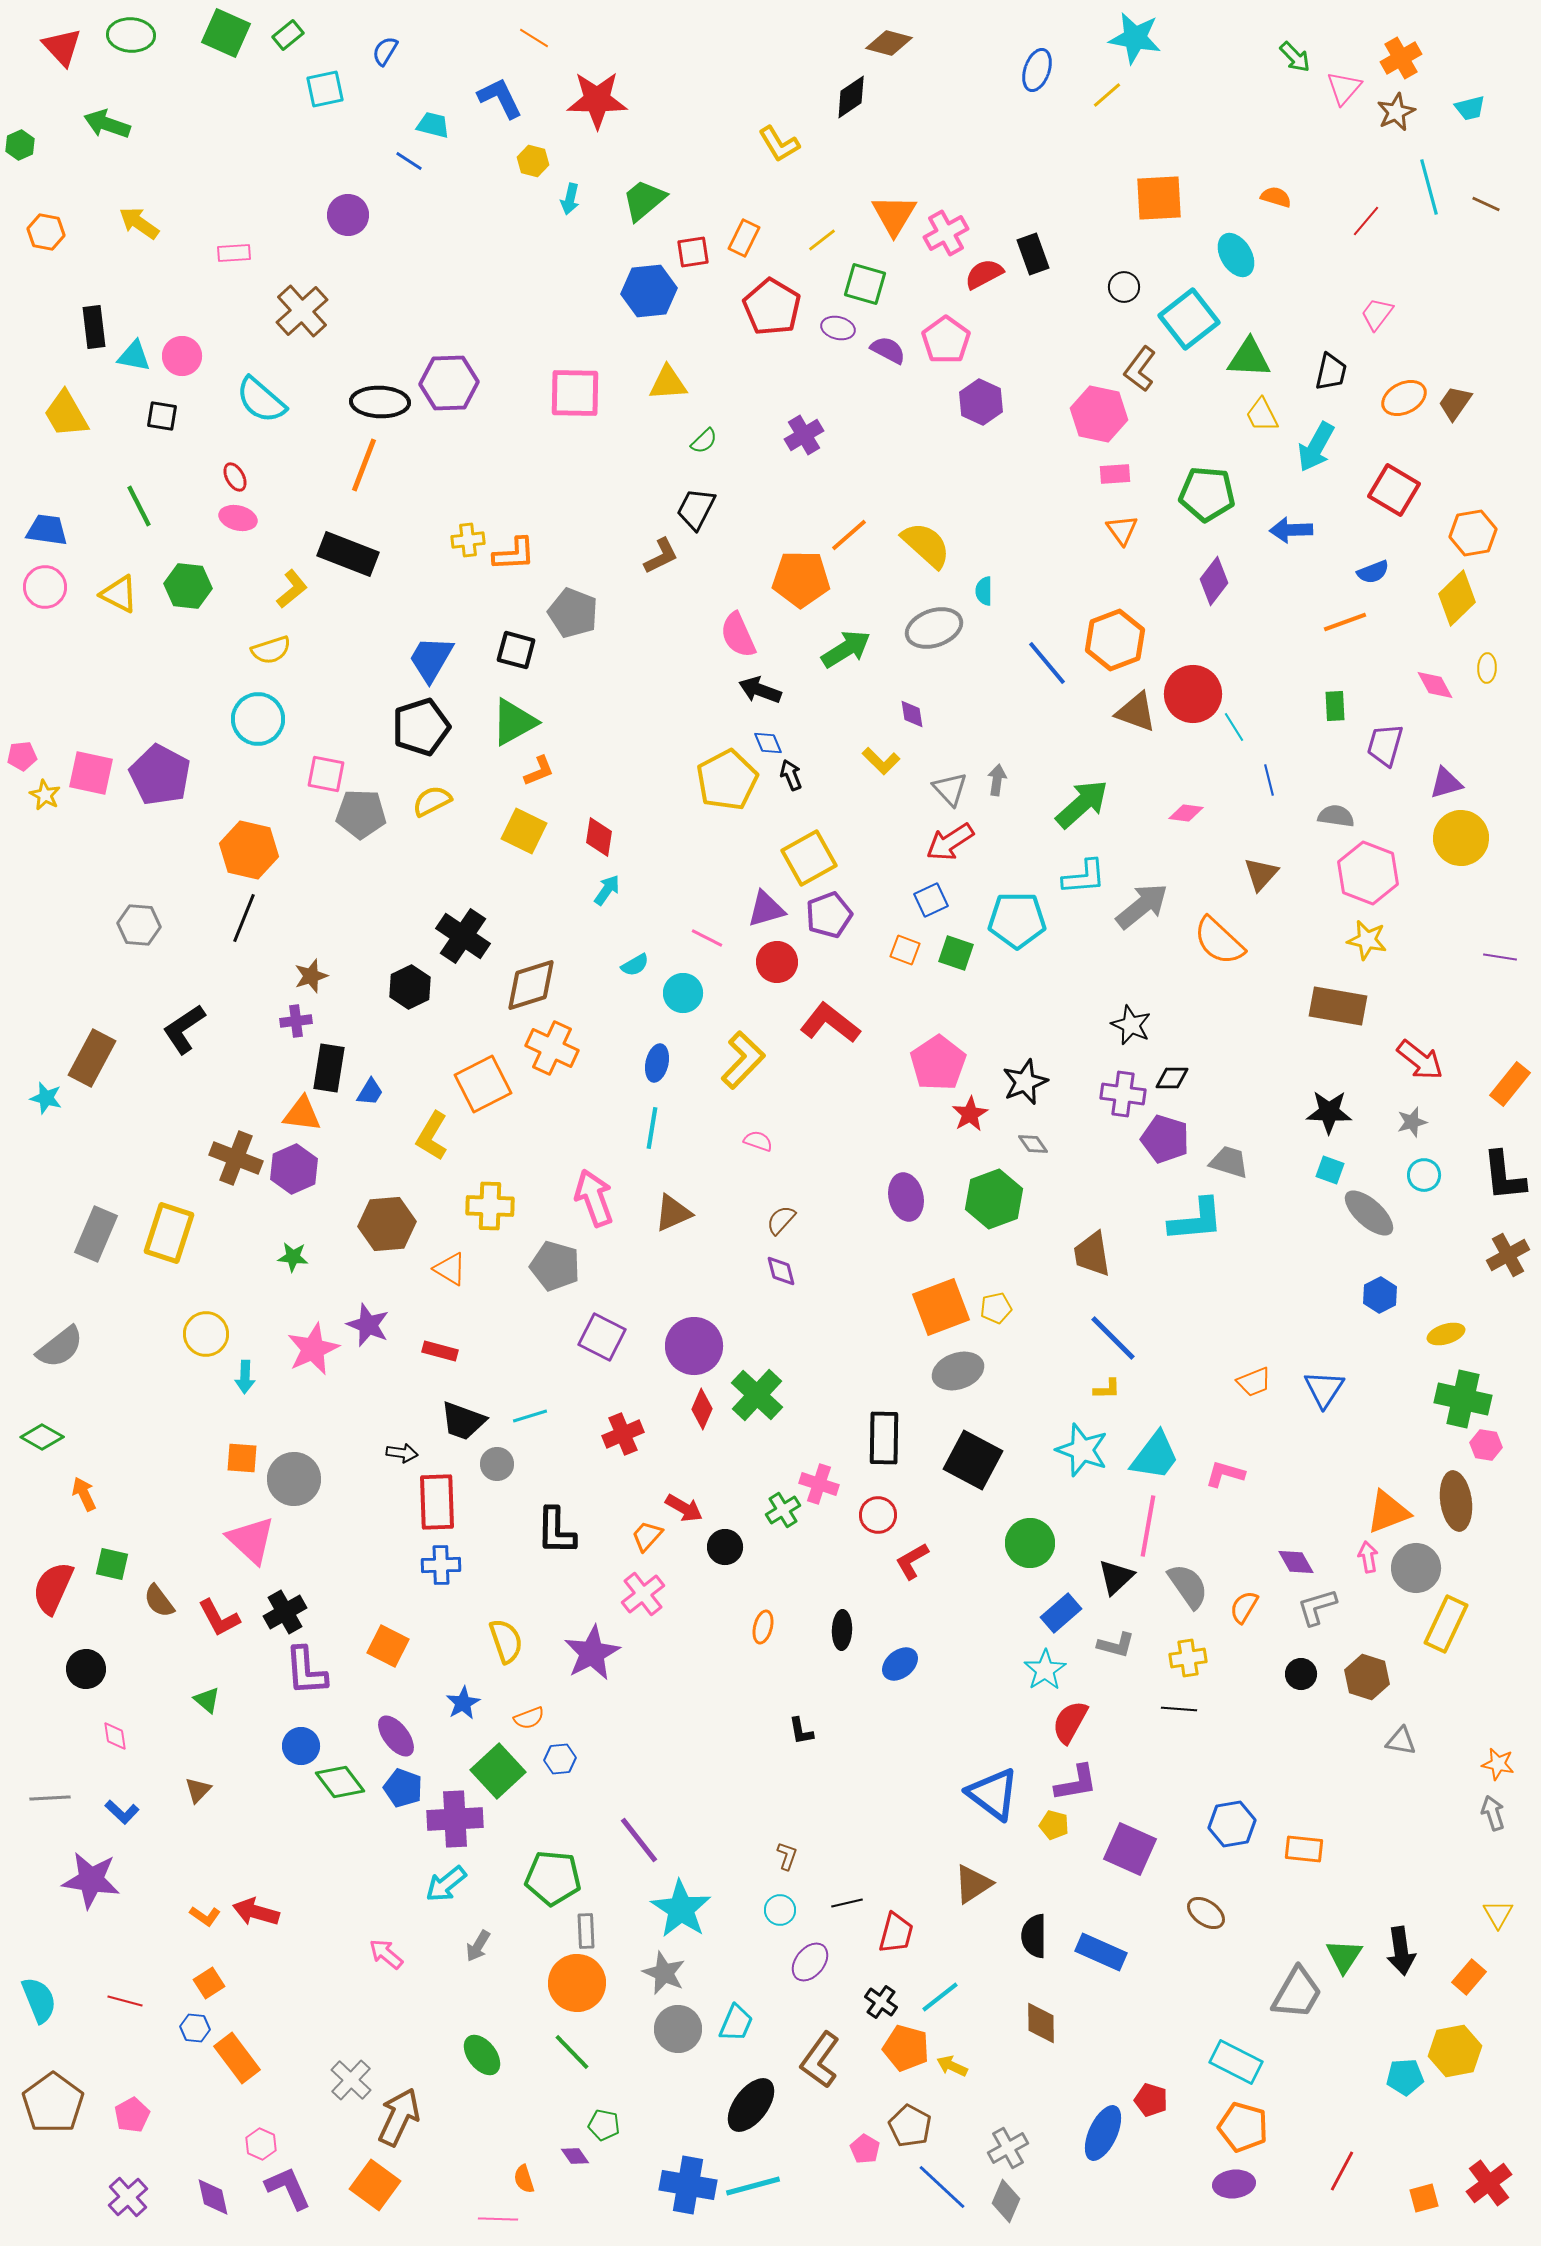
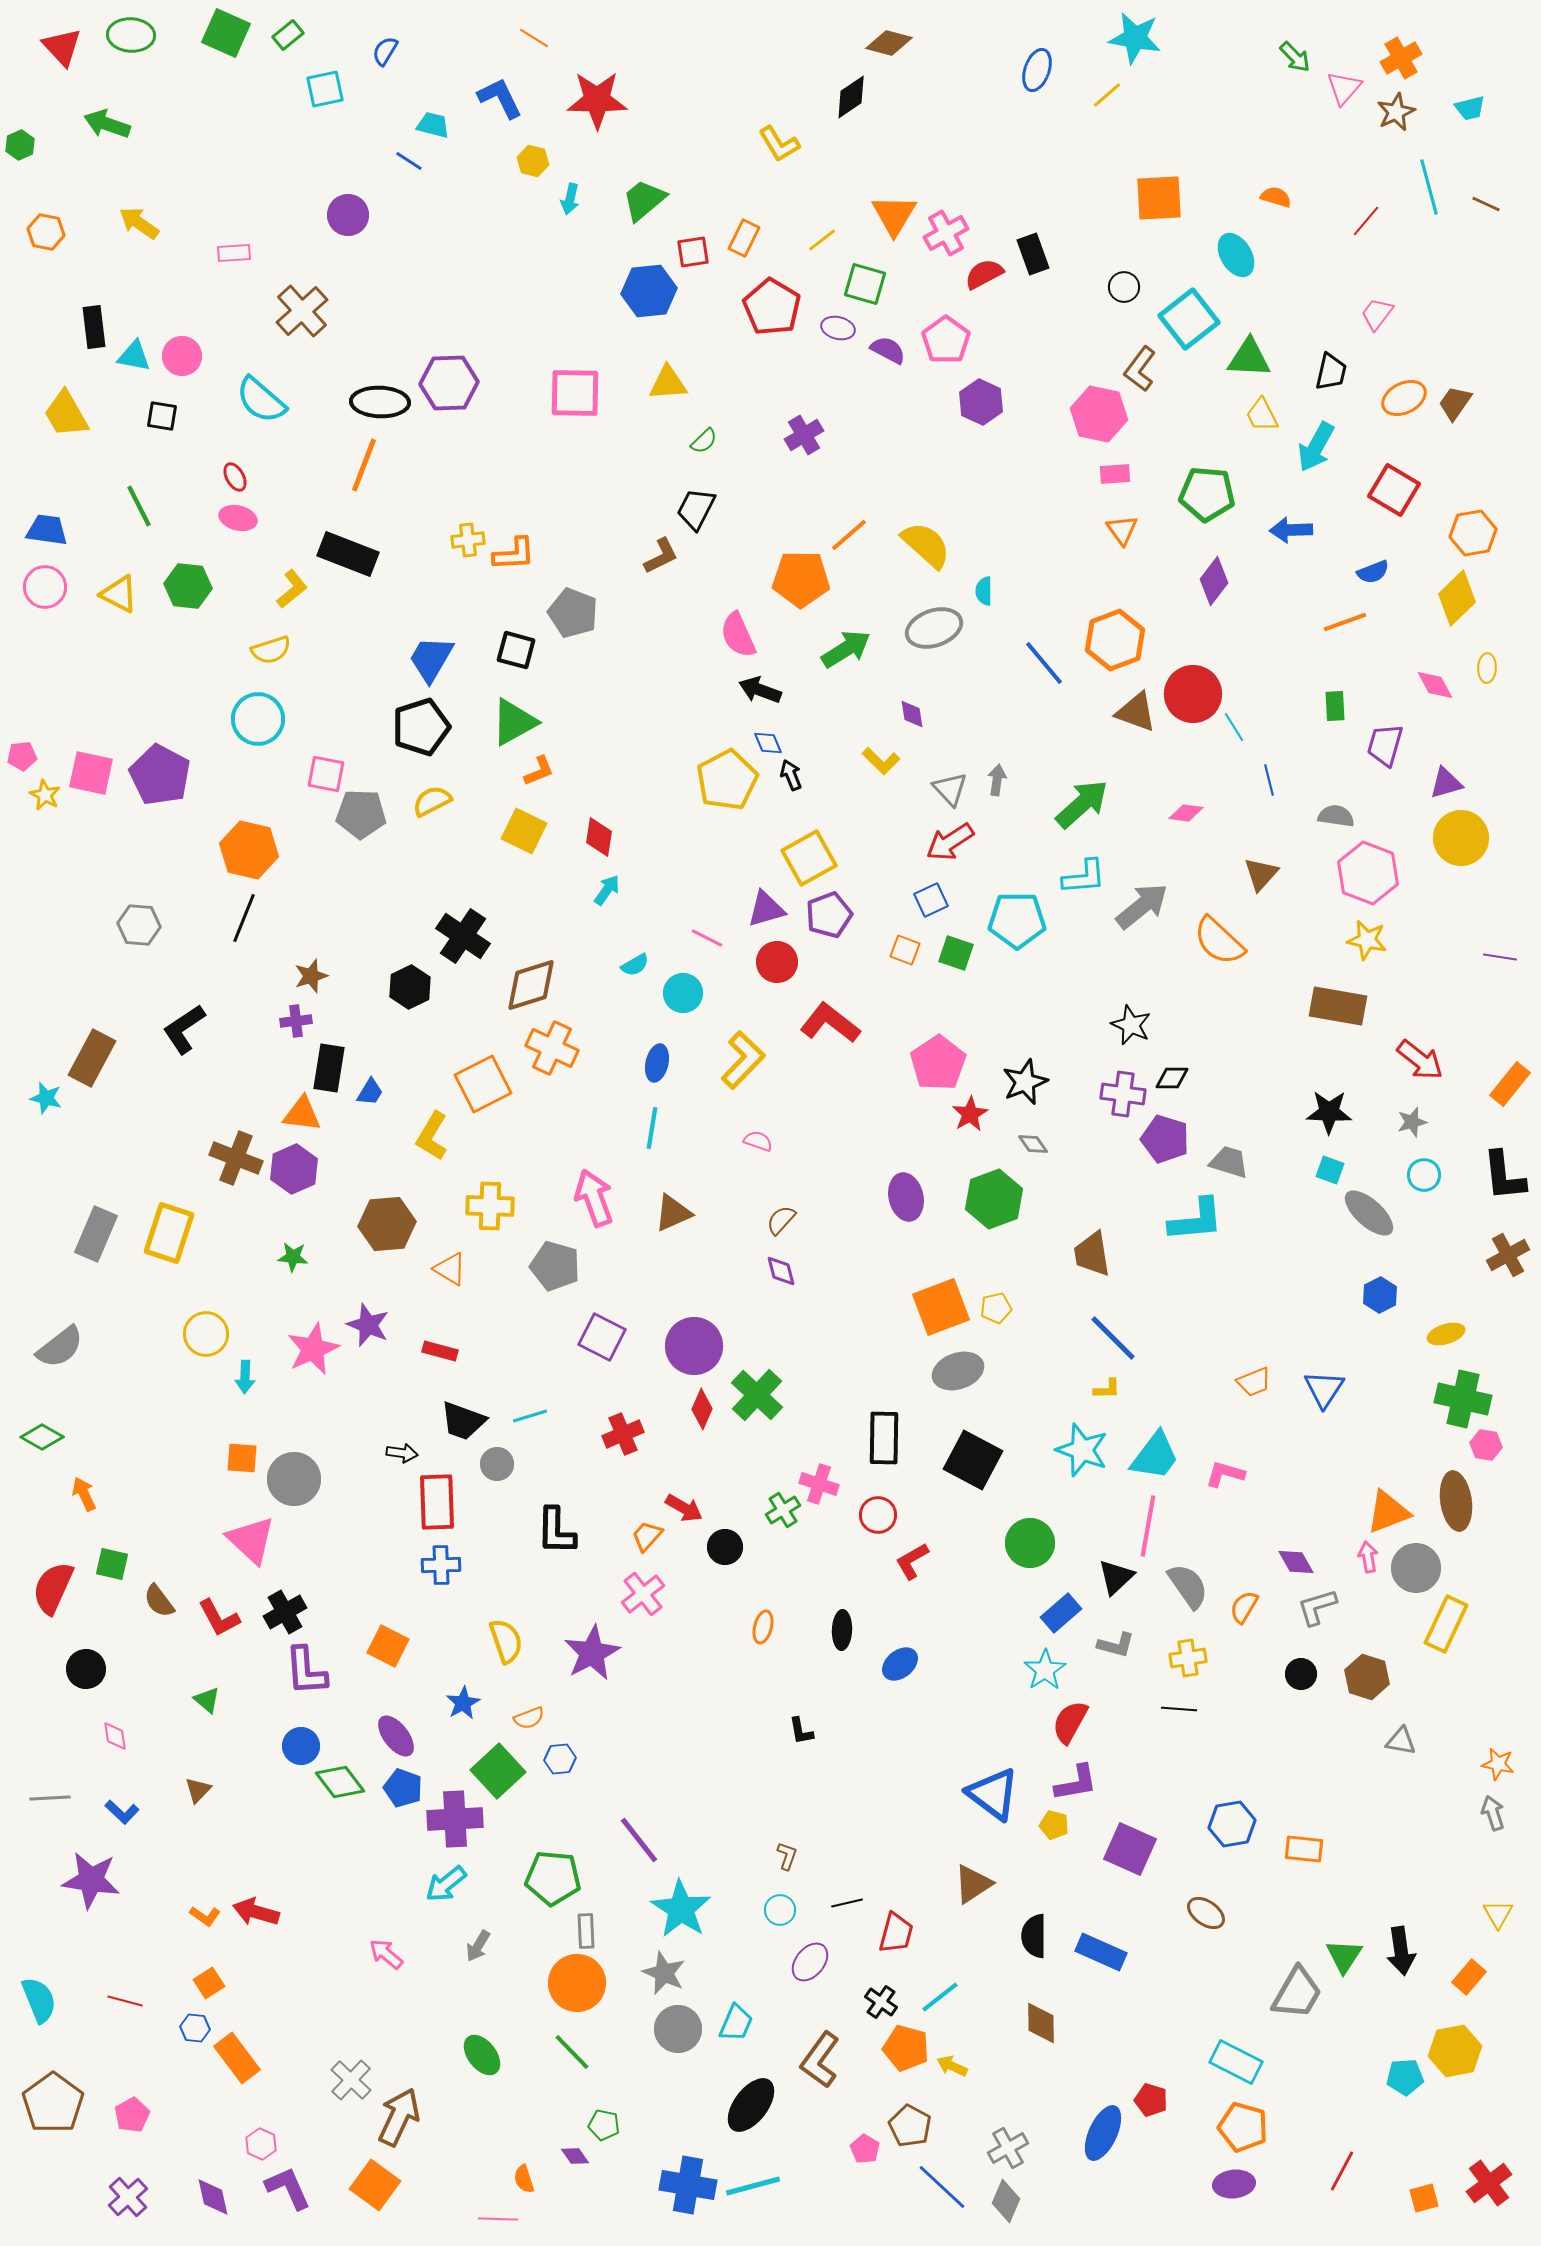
blue line at (1047, 663): moved 3 px left
